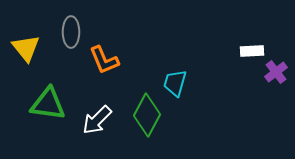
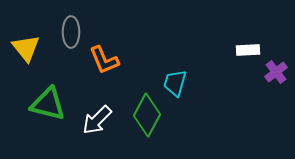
white rectangle: moved 4 px left, 1 px up
green triangle: rotated 6 degrees clockwise
